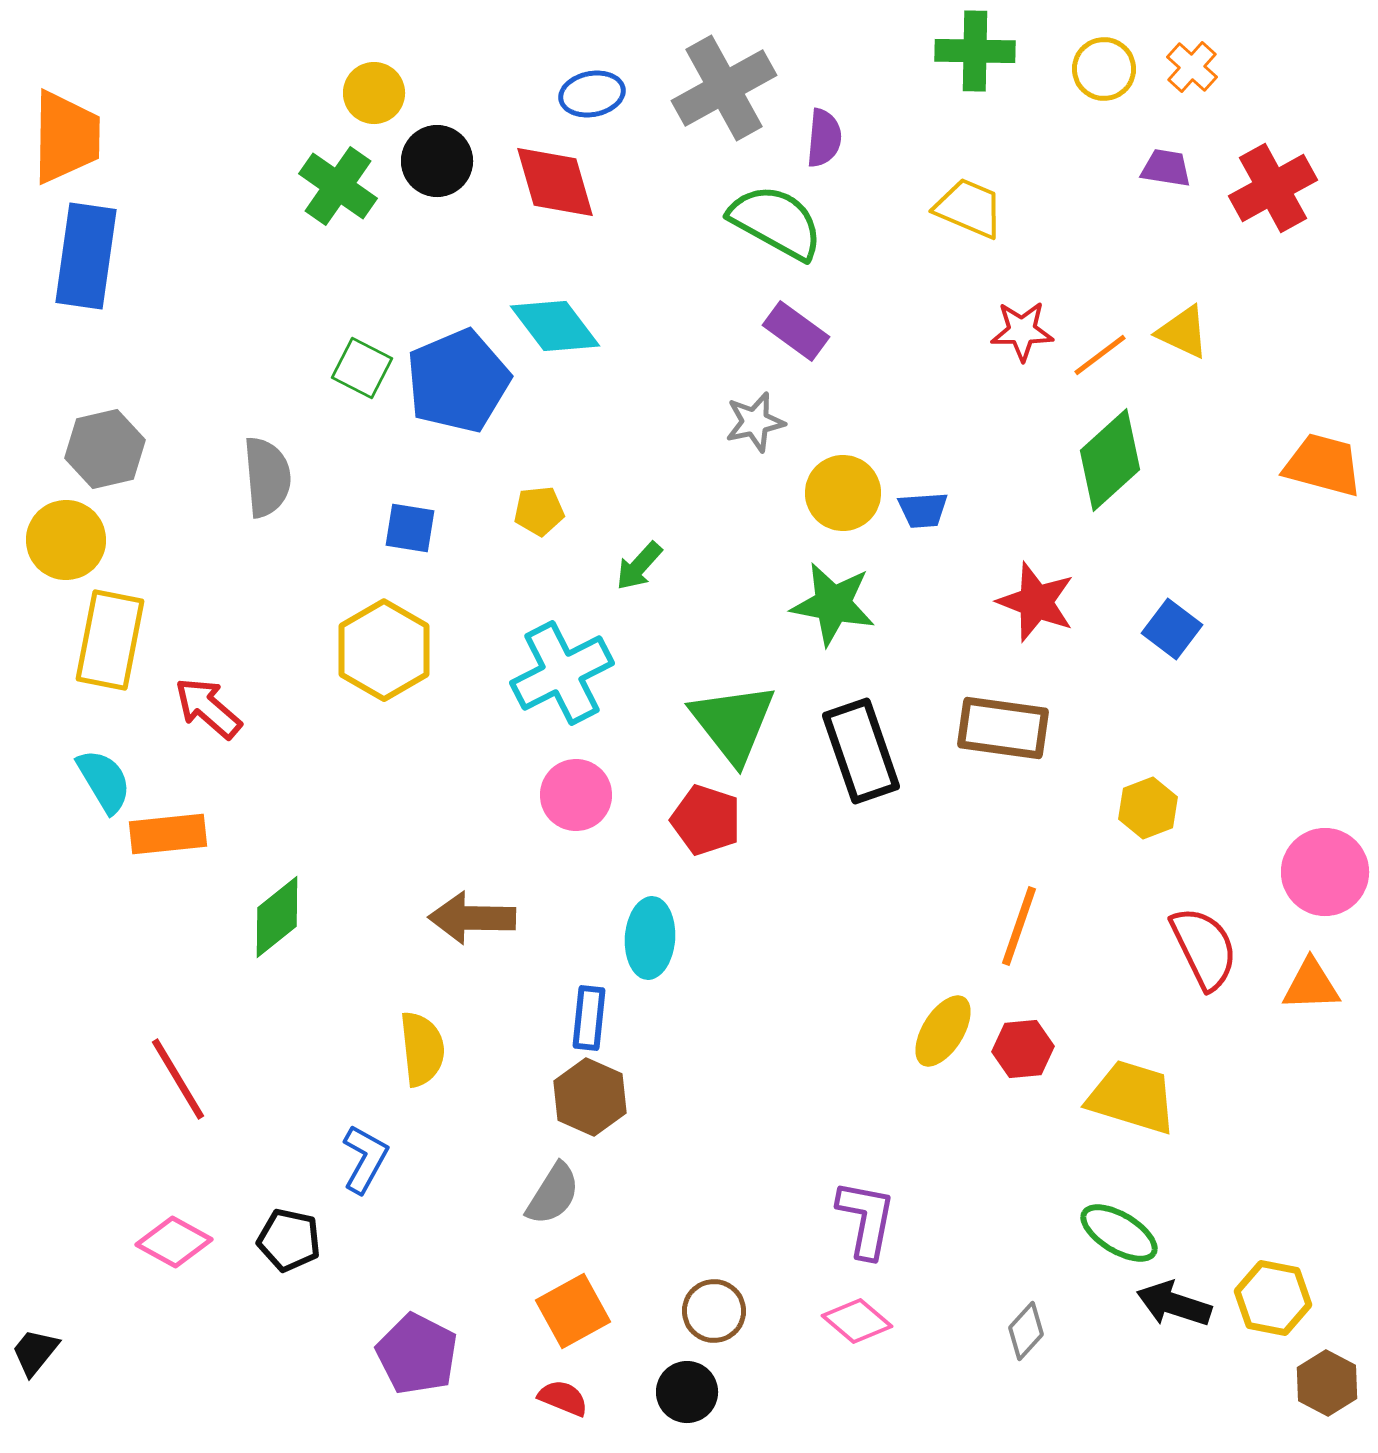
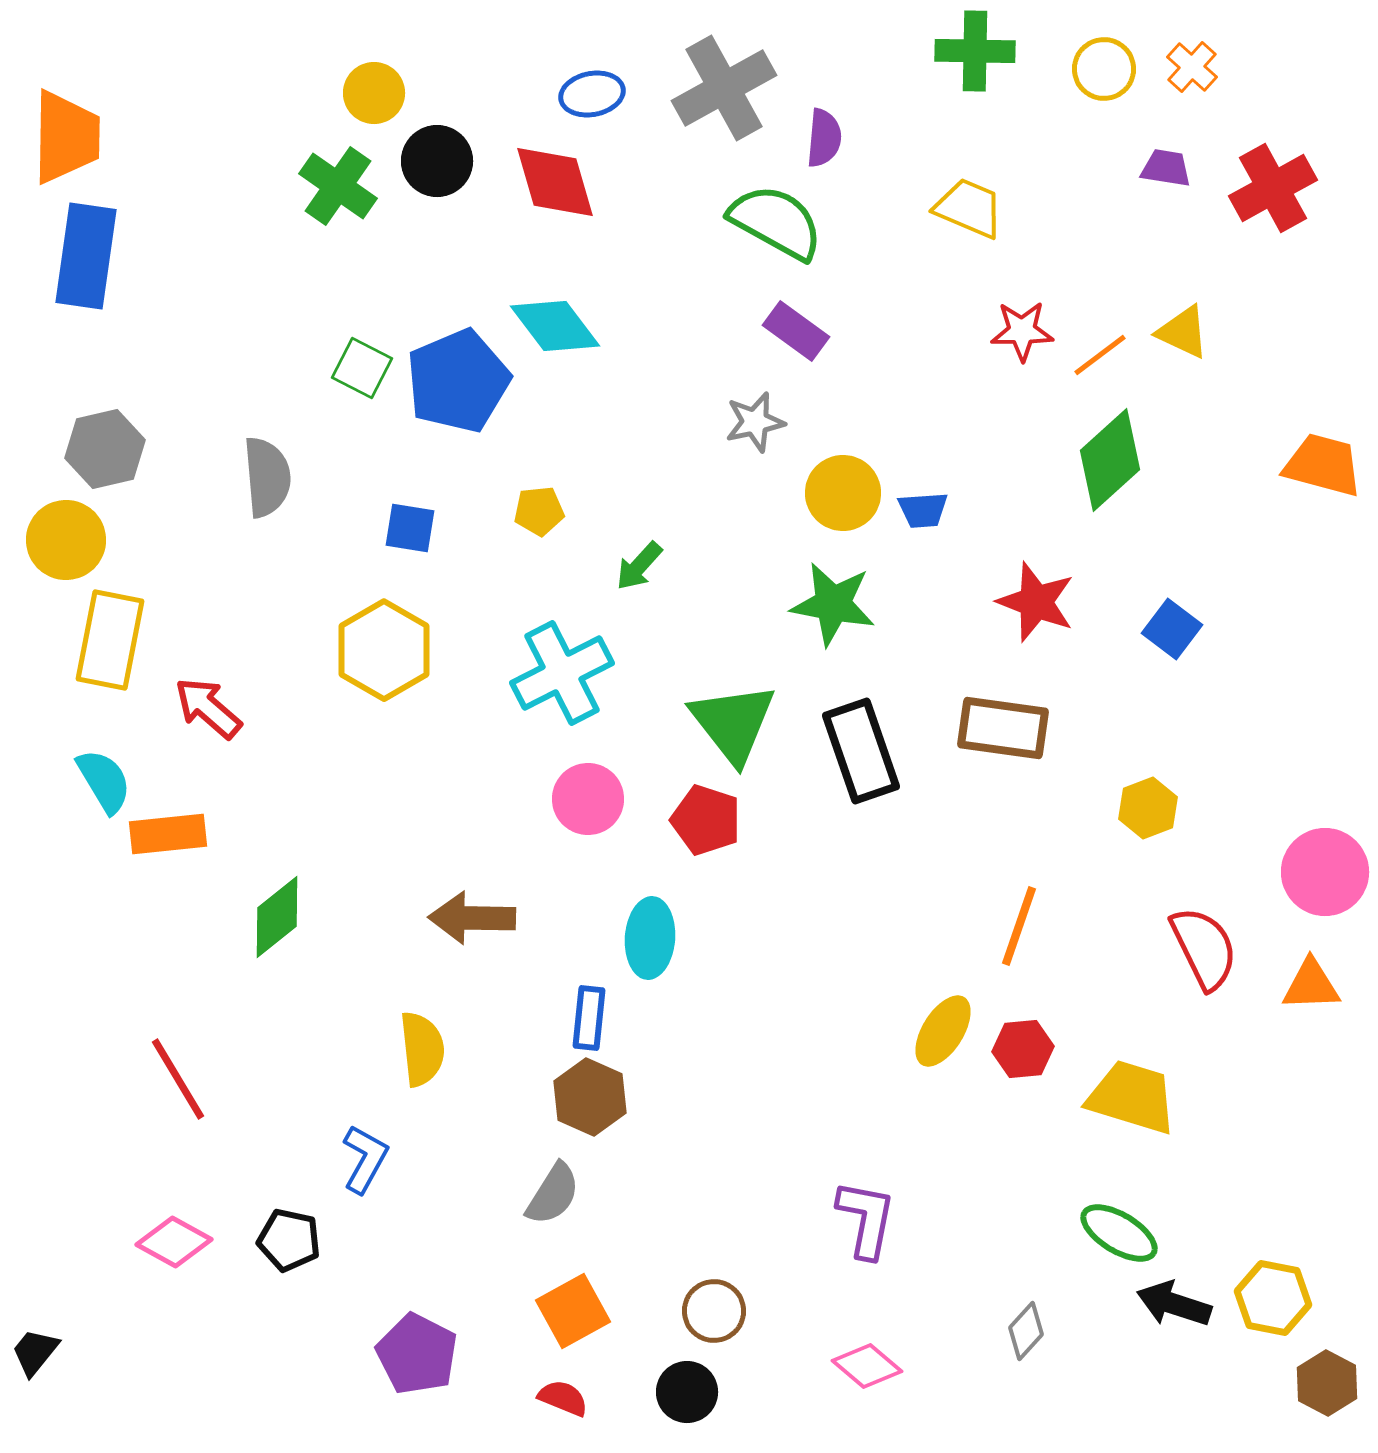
pink circle at (576, 795): moved 12 px right, 4 px down
pink diamond at (857, 1321): moved 10 px right, 45 px down
